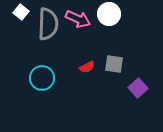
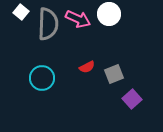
gray square: moved 10 px down; rotated 30 degrees counterclockwise
purple square: moved 6 px left, 11 px down
